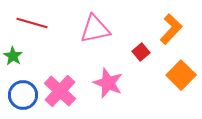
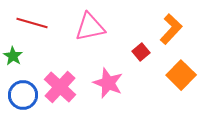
pink triangle: moved 5 px left, 2 px up
pink cross: moved 4 px up
